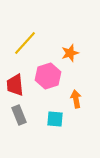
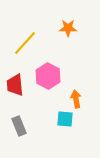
orange star: moved 2 px left, 25 px up; rotated 18 degrees clockwise
pink hexagon: rotated 15 degrees counterclockwise
gray rectangle: moved 11 px down
cyan square: moved 10 px right
